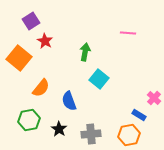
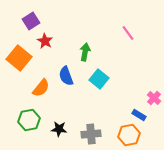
pink line: rotated 49 degrees clockwise
blue semicircle: moved 3 px left, 25 px up
black star: rotated 28 degrees counterclockwise
